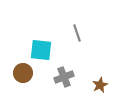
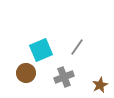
gray line: moved 14 px down; rotated 54 degrees clockwise
cyan square: rotated 30 degrees counterclockwise
brown circle: moved 3 px right
